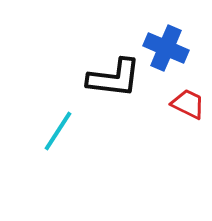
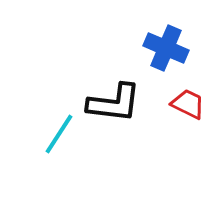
black L-shape: moved 25 px down
cyan line: moved 1 px right, 3 px down
